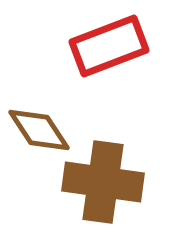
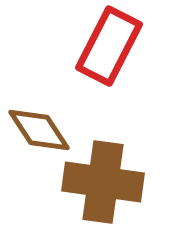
red rectangle: rotated 42 degrees counterclockwise
